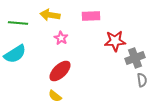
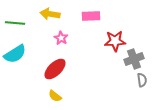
yellow arrow: moved 1 px up
green line: moved 3 px left
gray cross: moved 1 px left, 1 px down
red ellipse: moved 5 px left, 2 px up
